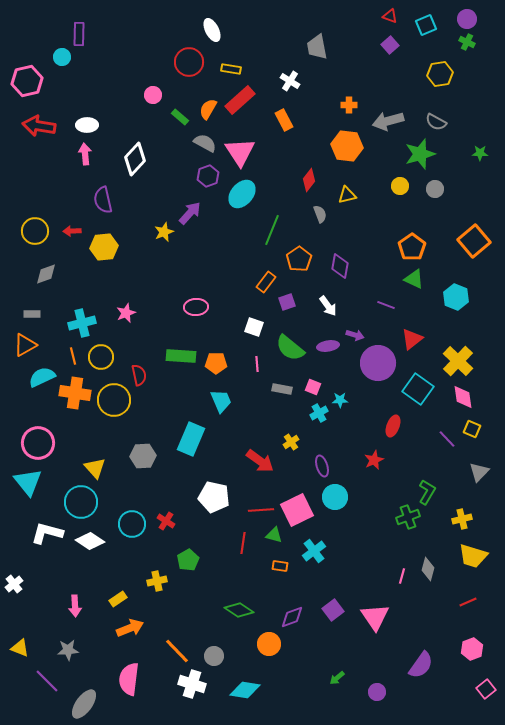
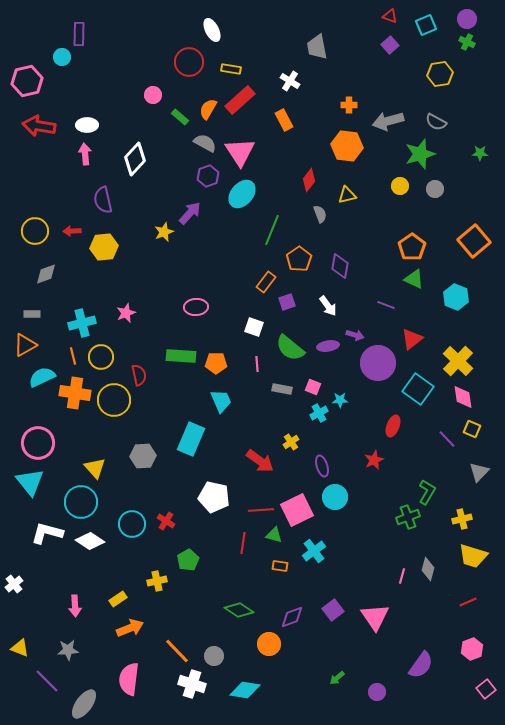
cyan triangle at (28, 482): moved 2 px right
